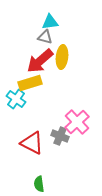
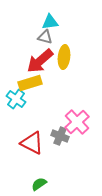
yellow ellipse: moved 2 px right
green semicircle: rotated 63 degrees clockwise
